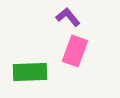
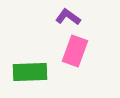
purple L-shape: rotated 15 degrees counterclockwise
